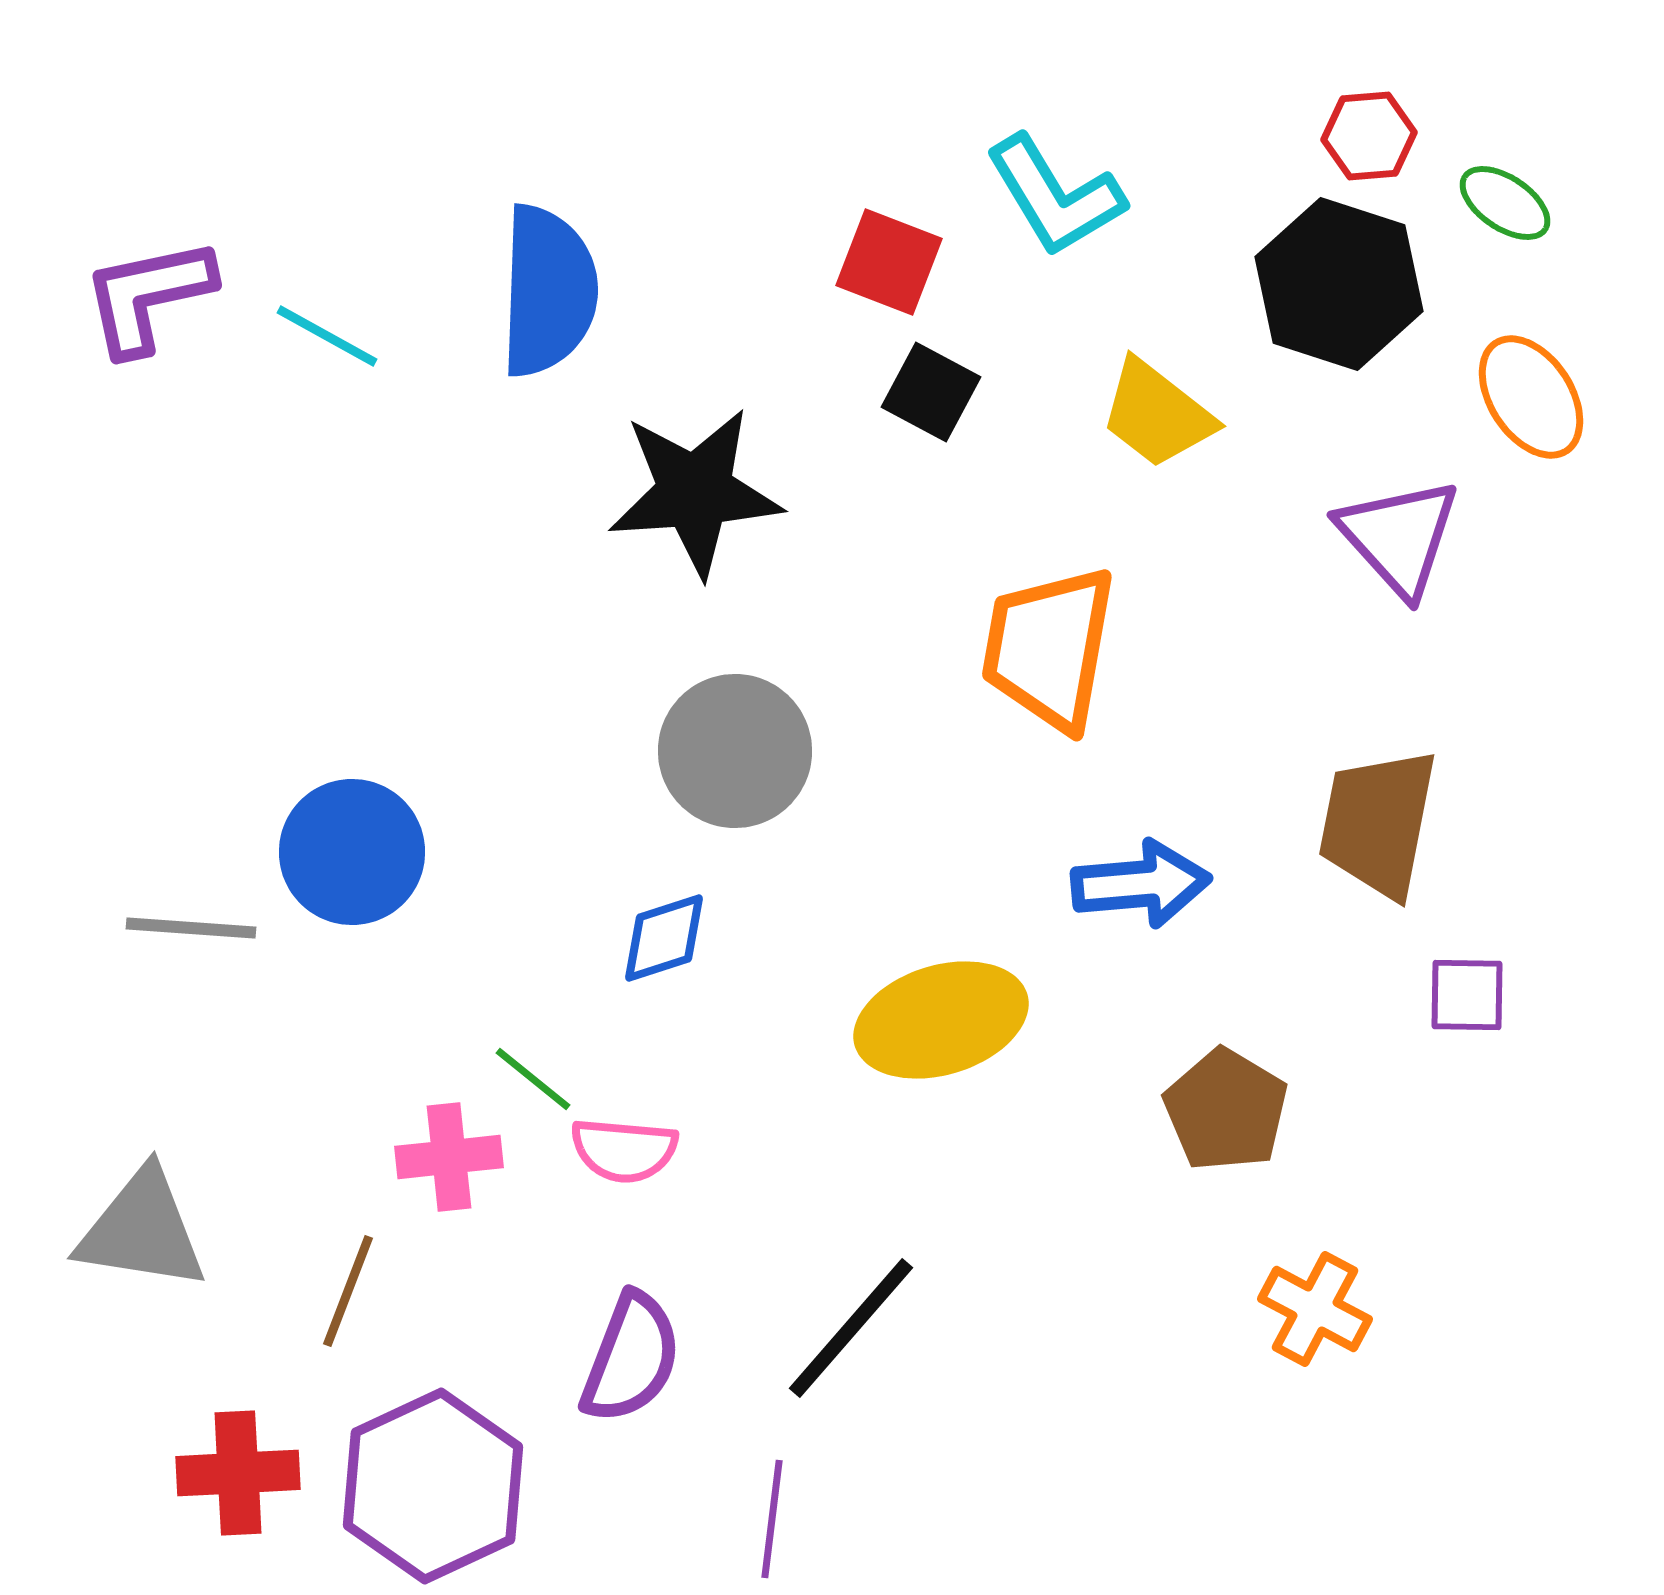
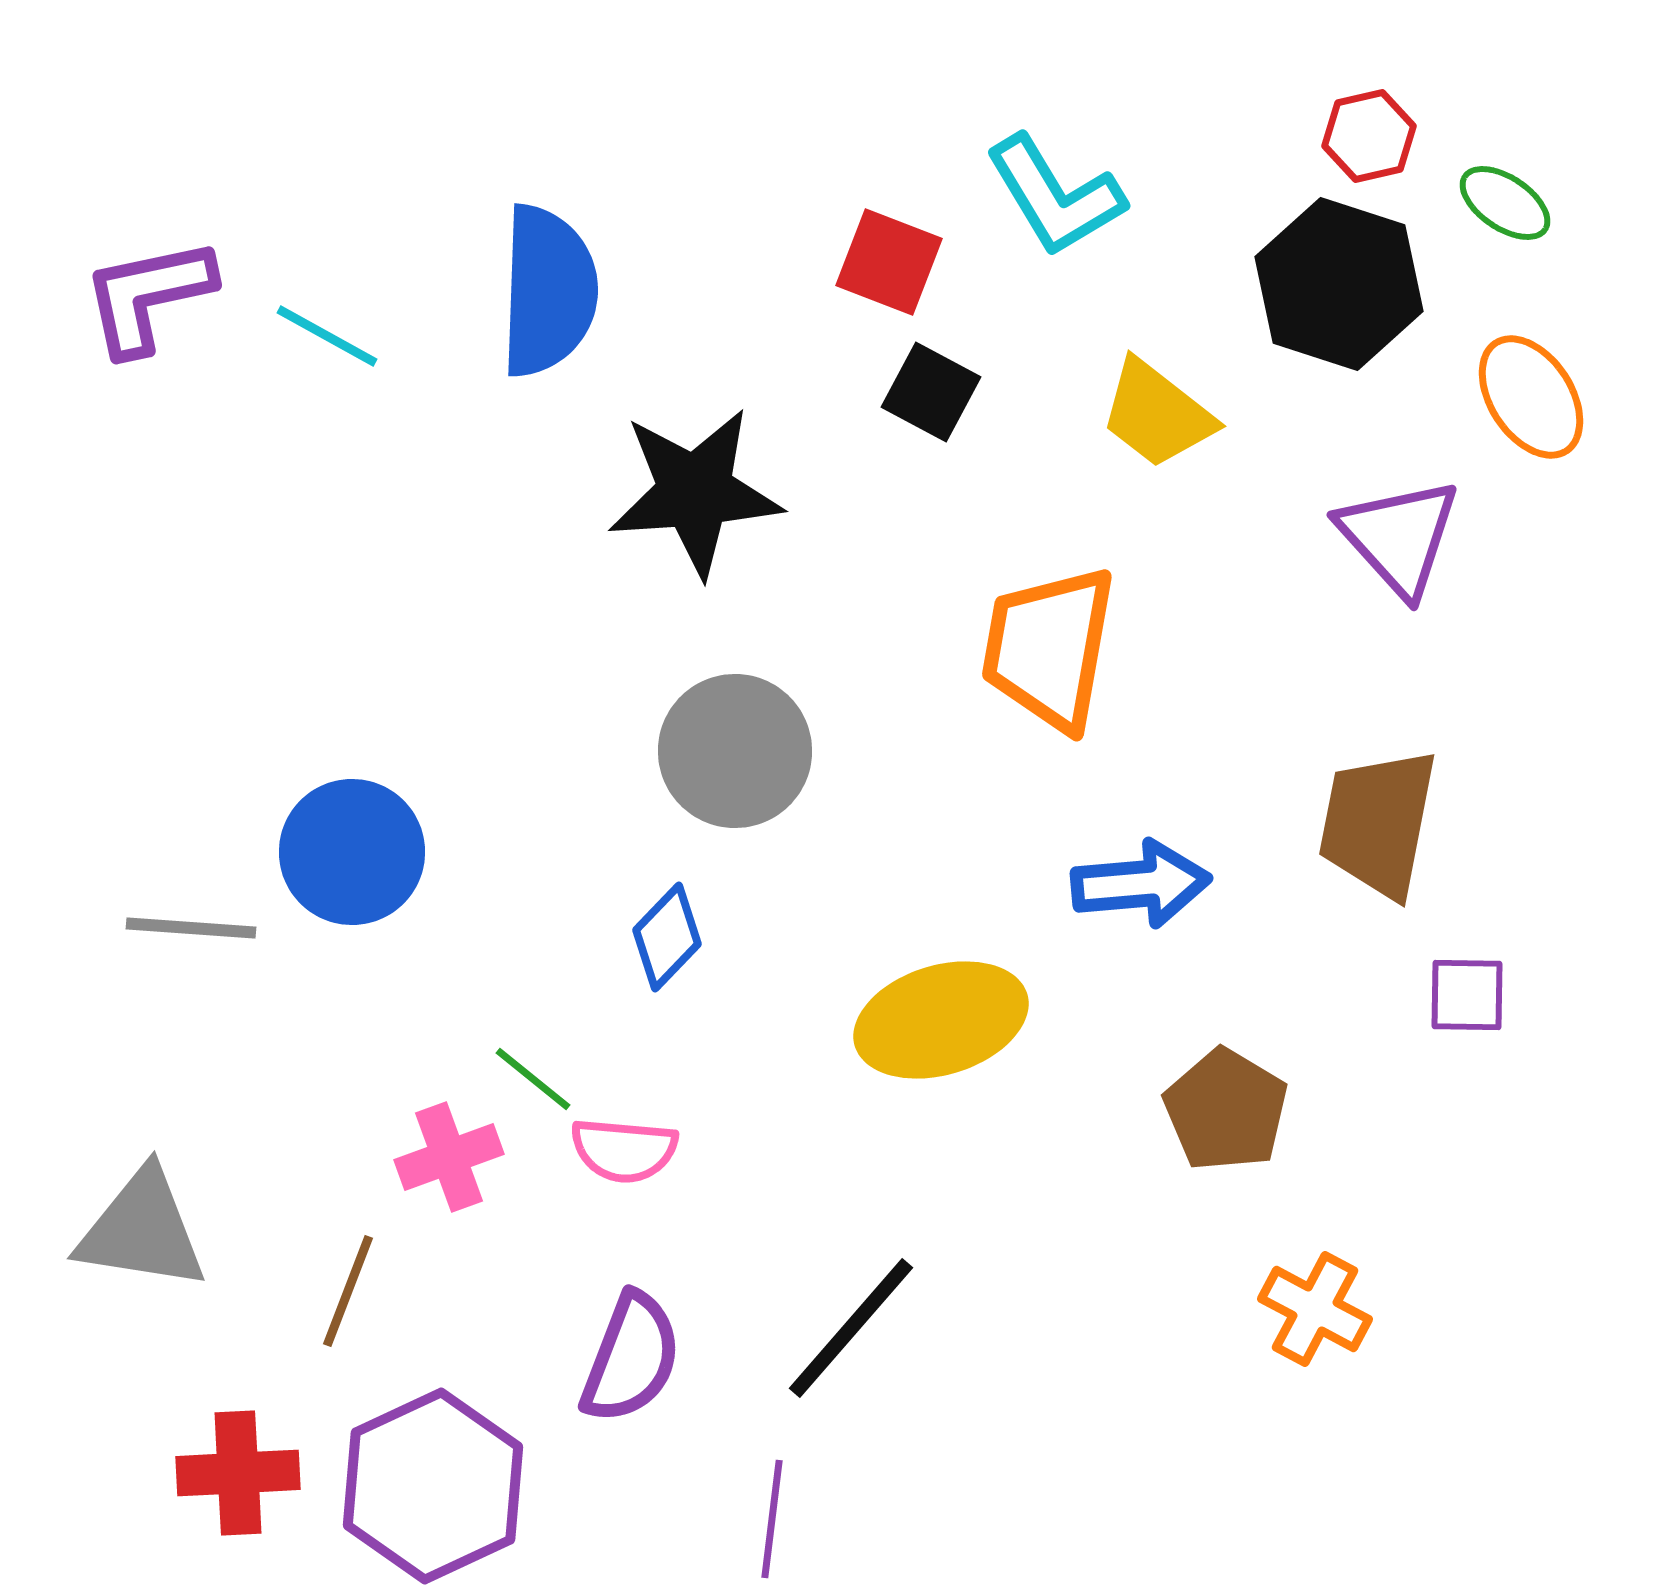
red hexagon: rotated 8 degrees counterclockwise
blue diamond: moved 3 px right, 1 px up; rotated 28 degrees counterclockwise
pink cross: rotated 14 degrees counterclockwise
